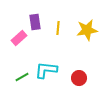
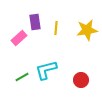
yellow line: moved 2 px left
cyan L-shape: rotated 20 degrees counterclockwise
red circle: moved 2 px right, 2 px down
